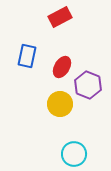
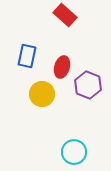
red rectangle: moved 5 px right, 2 px up; rotated 70 degrees clockwise
red ellipse: rotated 15 degrees counterclockwise
yellow circle: moved 18 px left, 10 px up
cyan circle: moved 2 px up
